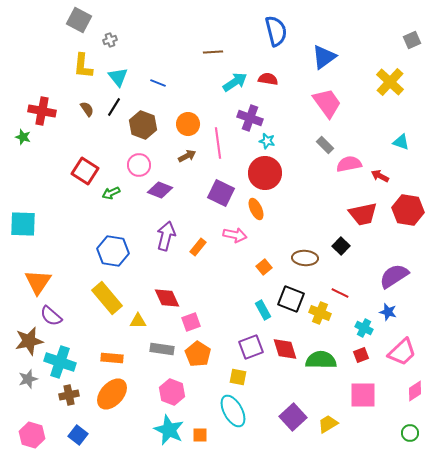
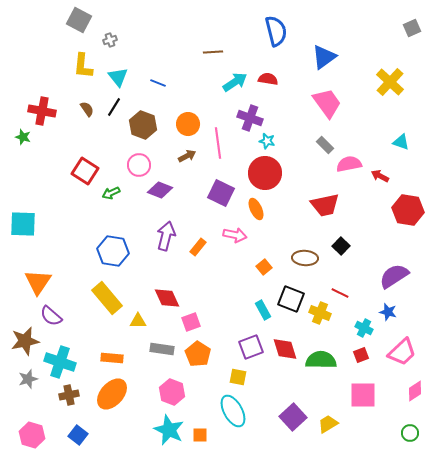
gray square at (412, 40): moved 12 px up
red trapezoid at (363, 214): moved 38 px left, 9 px up
brown star at (29, 341): moved 4 px left
